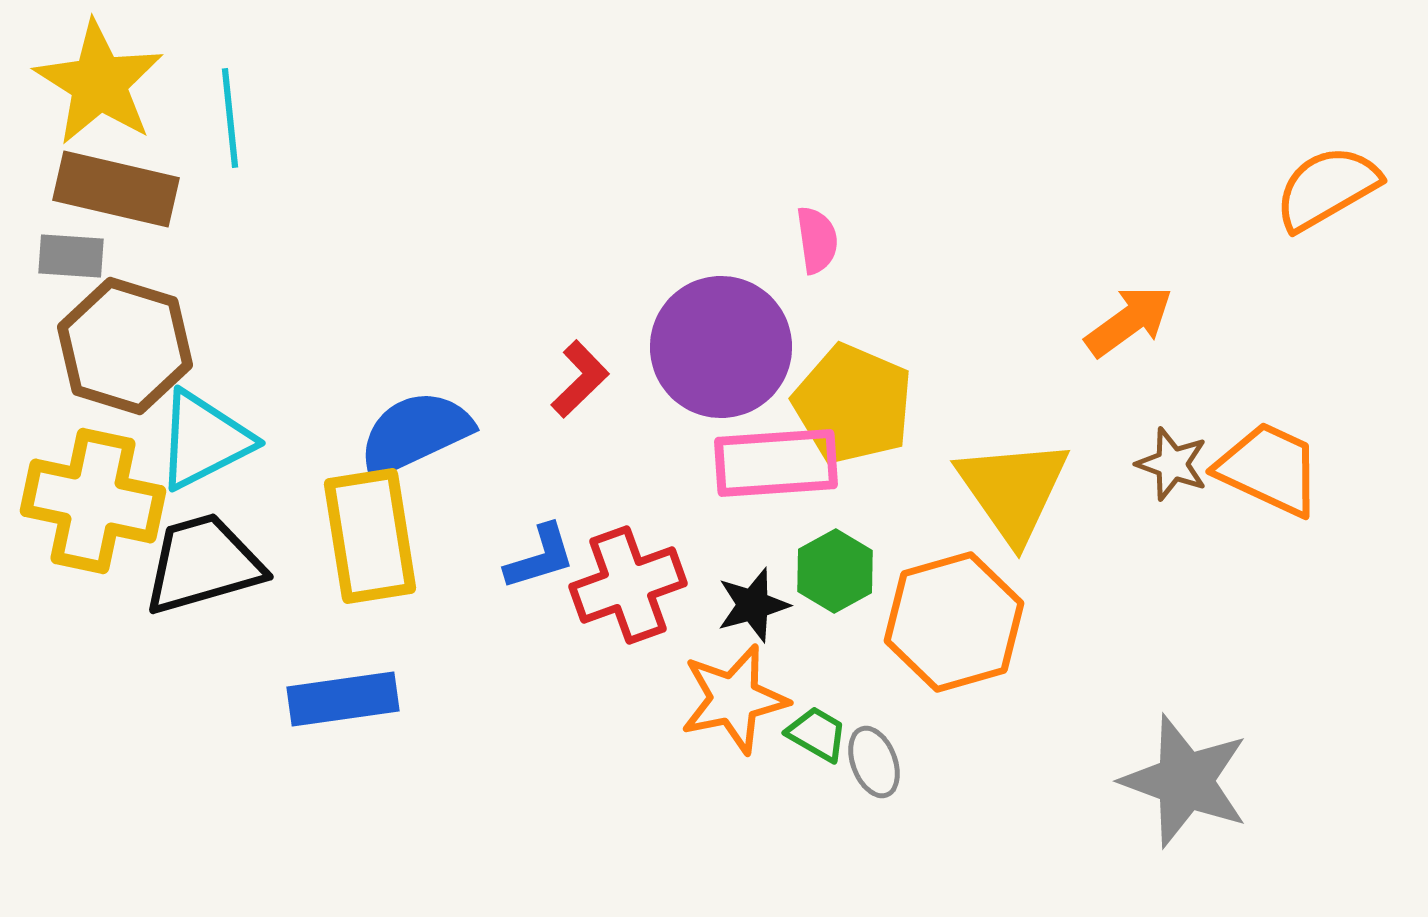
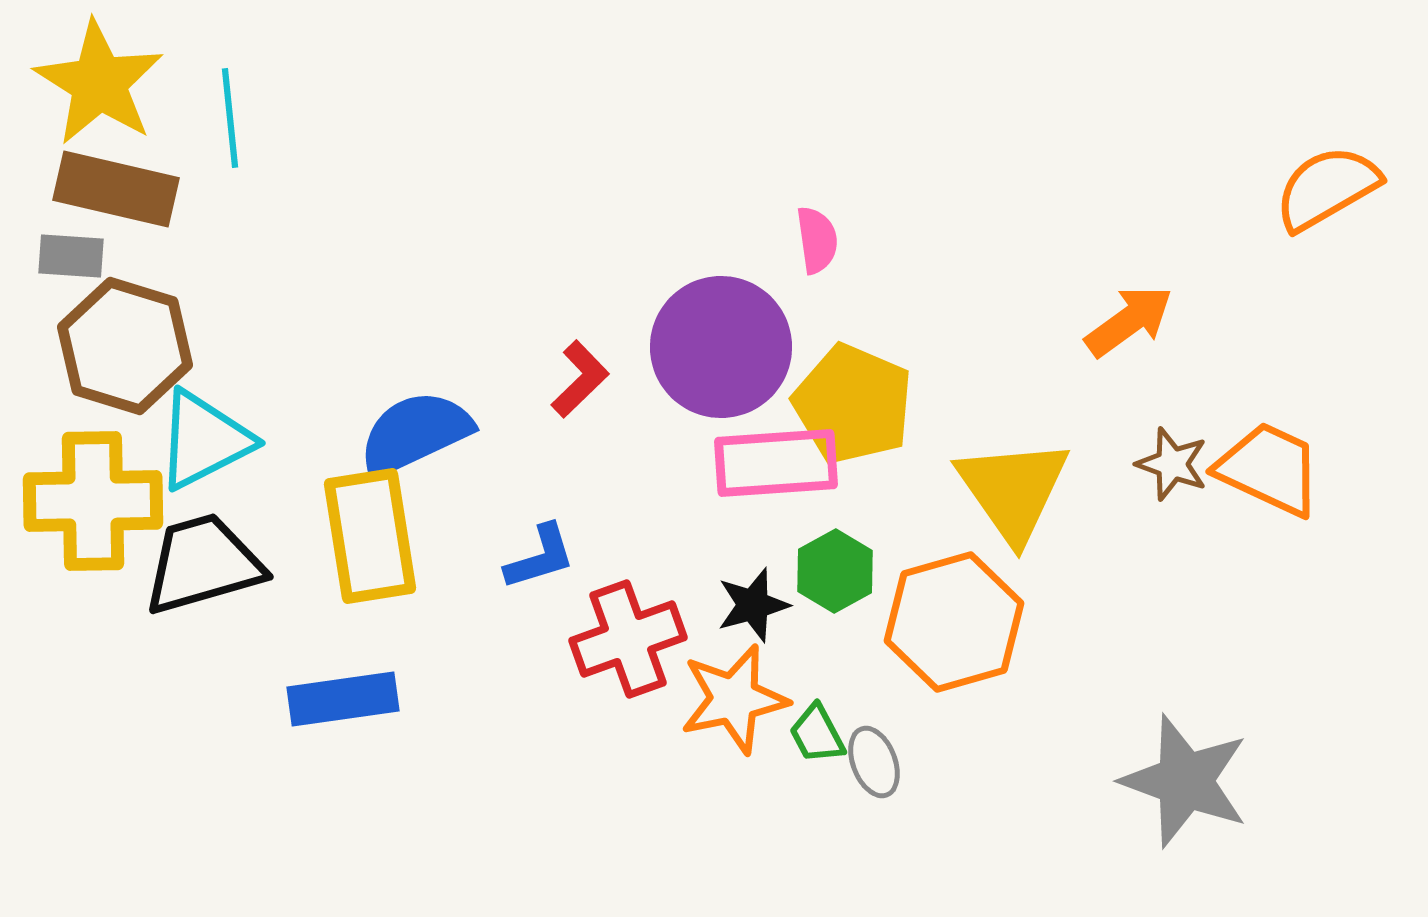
yellow cross: rotated 13 degrees counterclockwise
red cross: moved 54 px down
green trapezoid: rotated 148 degrees counterclockwise
